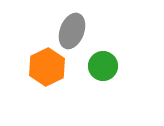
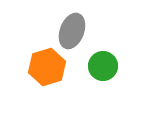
orange hexagon: rotated 9 degrees clockwise
